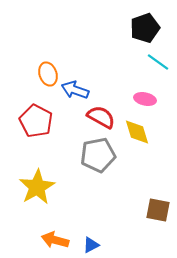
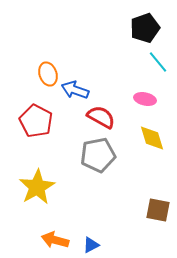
cyan line: rotated 15 degrees clockwise
yellow diamond: moved 15 px right, 6 px down
